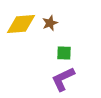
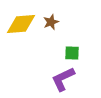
brown star: moved 1 px right, 1 px up
green square: moved 8 px right
